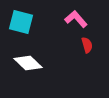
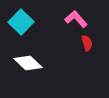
cyan square: rotated 30 degrees clockwise
red semicircle: moved 2 px up
